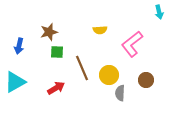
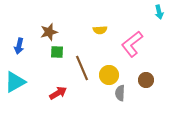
red arrow: moved 2 px right, 5 px down
